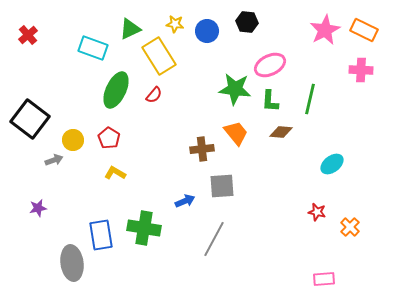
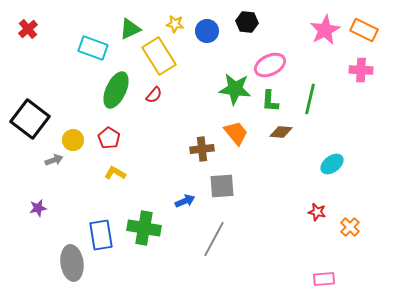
red cross: moved 6 px up
